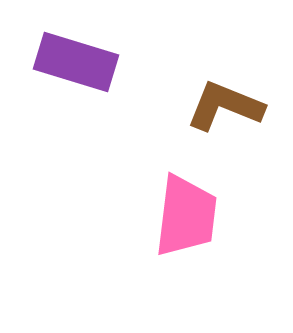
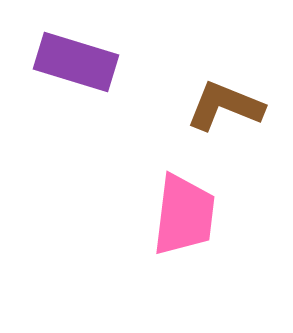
pink trapezoid: moved 2 px left, 1 px up
